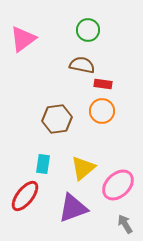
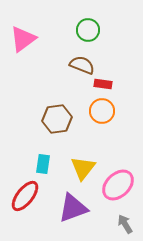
brown semicircle: rotated 10 degrees clockwise
yellow triangle: rotated 12 degrees counterclockwise
